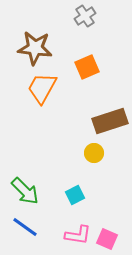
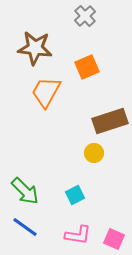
gray cross: rotated 10 degrees counterclockwise
orange trapezoid: moved 4 px right, 4 px down
pink square: moved 7 px right
